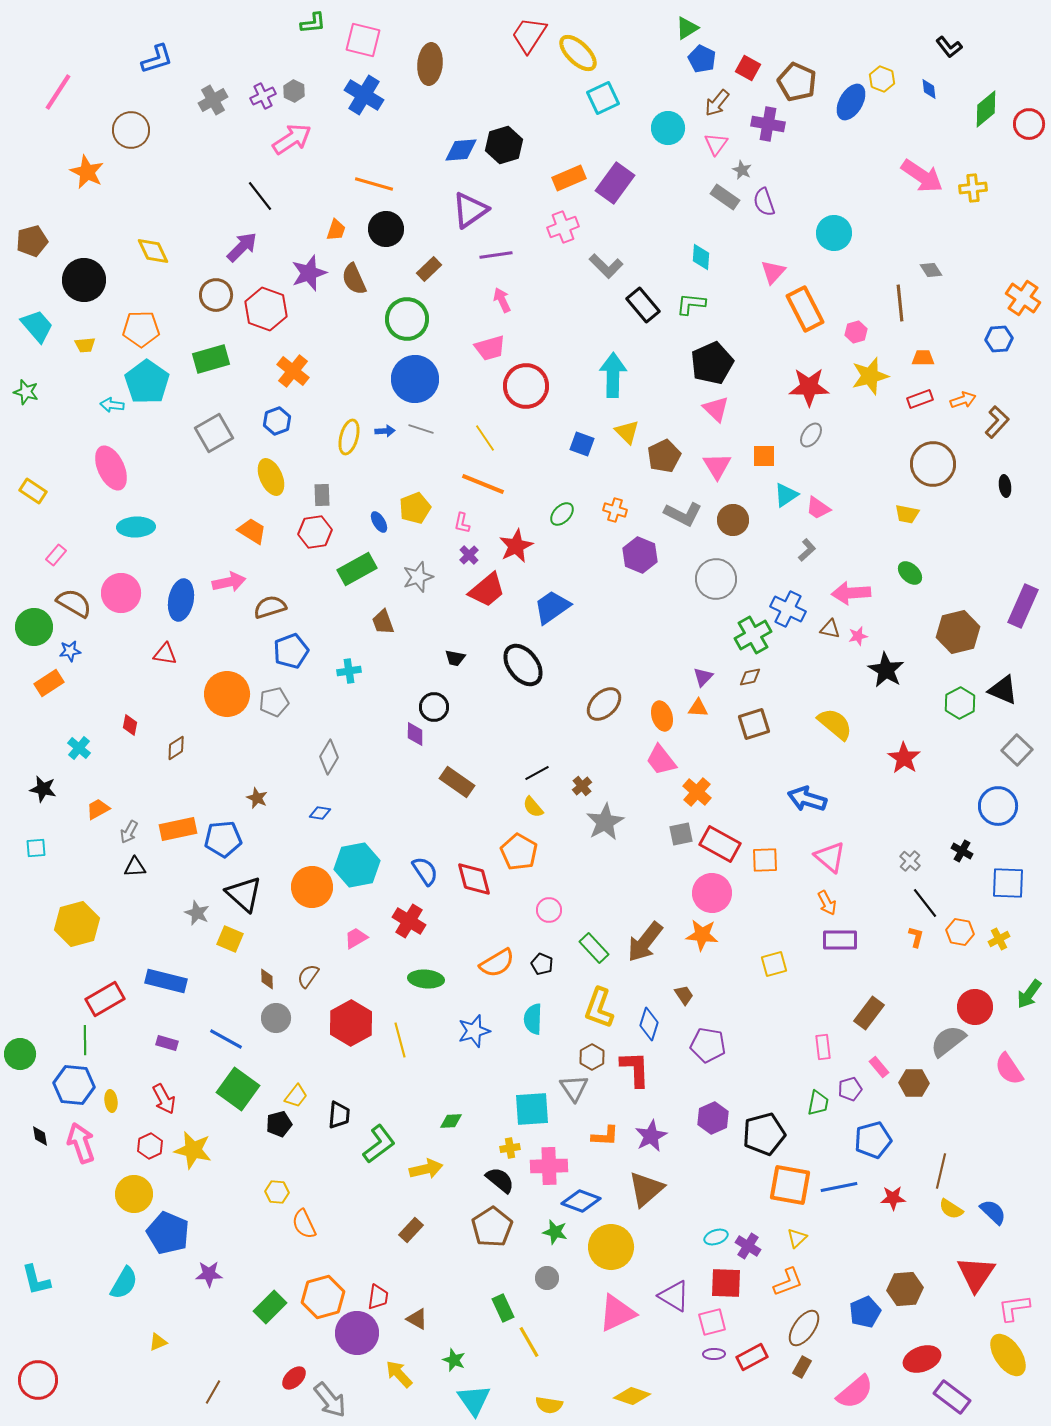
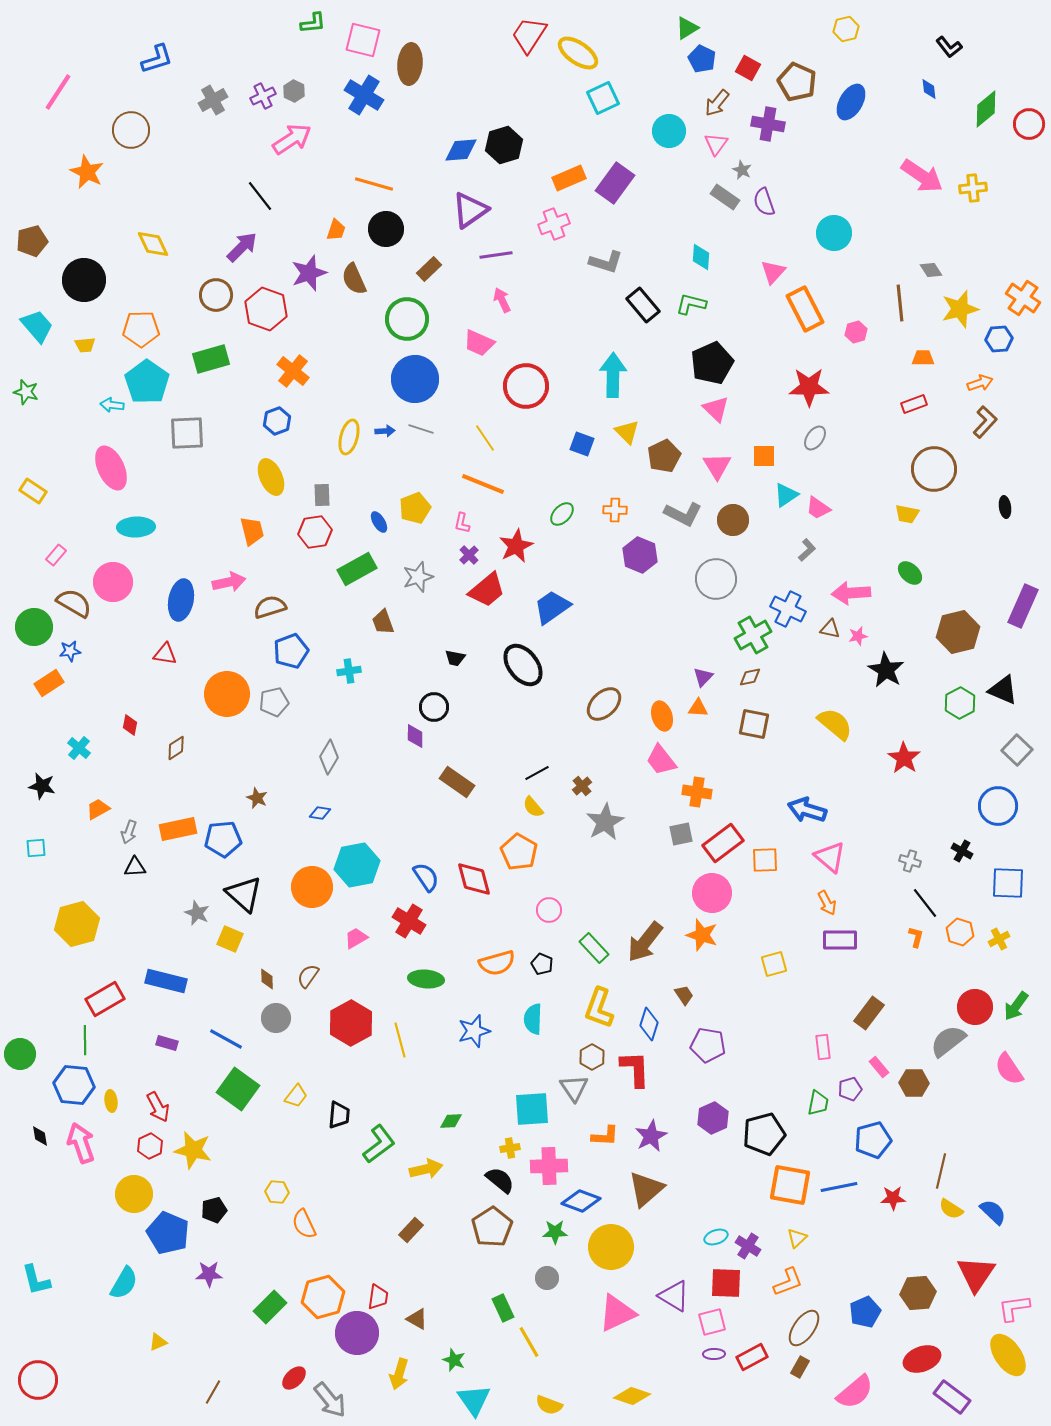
yellow ellipse at (578, 53): rotated 9 degrees counterclockwise
brown ellipse at (430, 64): moved 20 px left
yellow hexagon at (882, 79): moved 36 px left, 50 px up; rotated 25 degrees clockwise
cyan circle at (668, 128): moved 1 px right, 3 px down
pink cross at (563, 227): moved 9 px left, 3 px up
yellow diamond at (153, 251): moved 7 px up
gray L-shape at (606, 266): moved 4 px up; rotated 28 degrees counterclockwise
green L-shape at (691, 304): rotated 8 degrees clockwise
pink trapezoid at (490, 348): moved 11 px left, 5 px up; rotated 40 degrees clockwise
yellow star at (870, 376): moved 90 px right, 67 px up
red rectangle at (920, 399): moved 6 px left, 5 px down
orange arrow at (963, 400): moved 17 px right, 17 px up
brown L-shape at (997, 422): moved 12 px left
gray square at (214, 433): moved 27 px left; rotated 27 degrees clockwise
gray ellipse at (811, 435): moved 4 px right, 3 px down
brown circle at (933, 464): moved 1 px right, 5 px down
black ellipse at (1005, 486): moved 21 px down
orange cross at (615, 510): rotated 15 degrees counterclockwise
orange trapezoid at (252, 531): rotated 44 degrees clockwise
pink circle at (121, 593): moved 8 px left, 11 px up
brown square at (754, 724): rotated 28 degrees clockwise
purple diamond at (415, 734): moved 2 px down
black star at (43, 789): moved 1 px left, 3 px up
orange cross at (697, 792): rotated 32 degrees counterclockwise
blue arrow at (807, 799): moved 11 px down
gray arrow at (129, 832): rotated 10 degrees counterclockwise
red rectangle at (720, 844): moved 3 px right, 1 px up; rotated 66 degrees counterclockwise
gray cross at (910, 861): rotated 25 degrees counterclockwise
blue semicircle at (425, 871): moved 1 px right, 6 px down
orange hexagon at (960, 932): rotated 8 degrees clockwise
orange star at (702, 935): rotated 12 degrees clockwise
orange semicircle at (497, 963): rotated 15 degrees clockwise
green arrow at (1029, 994): moved 13 px left, 12 px down
red arrow at (164, 1099): moved 6 px left, 8 px down
black pentagon at (279, 1124): moved 65 px left, 86 px down
green star at (555, 1232): rotated 15 degrees counterclockwise
brown hexagon at (905, 1289): moved 13 px right, 4 px down
brown rectangle at (802, 1367): moved 2 px left
yellow arrow at (399, 1374): rotated 120 degrees counterclockwise
yellow semicircle at (549, 1405): rotated 12 degrees clockwise
